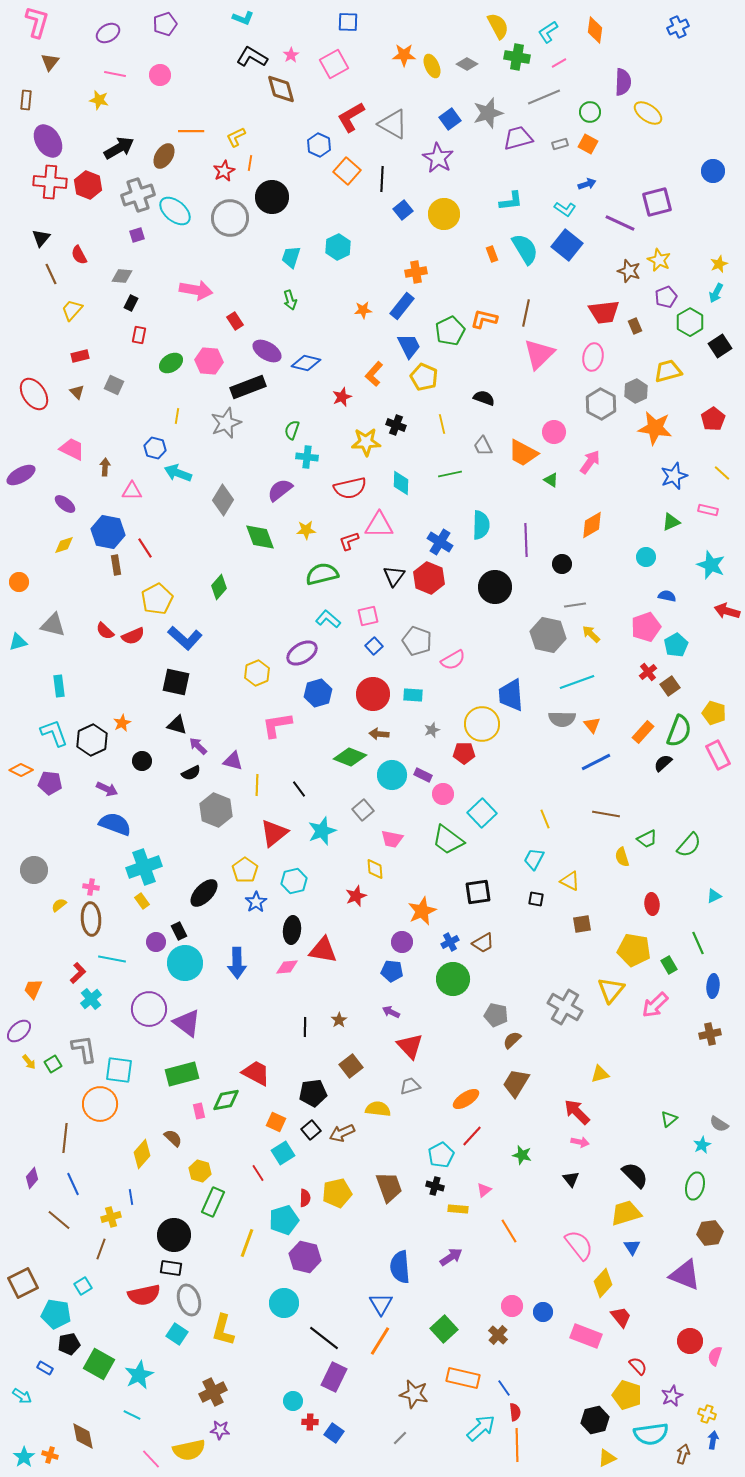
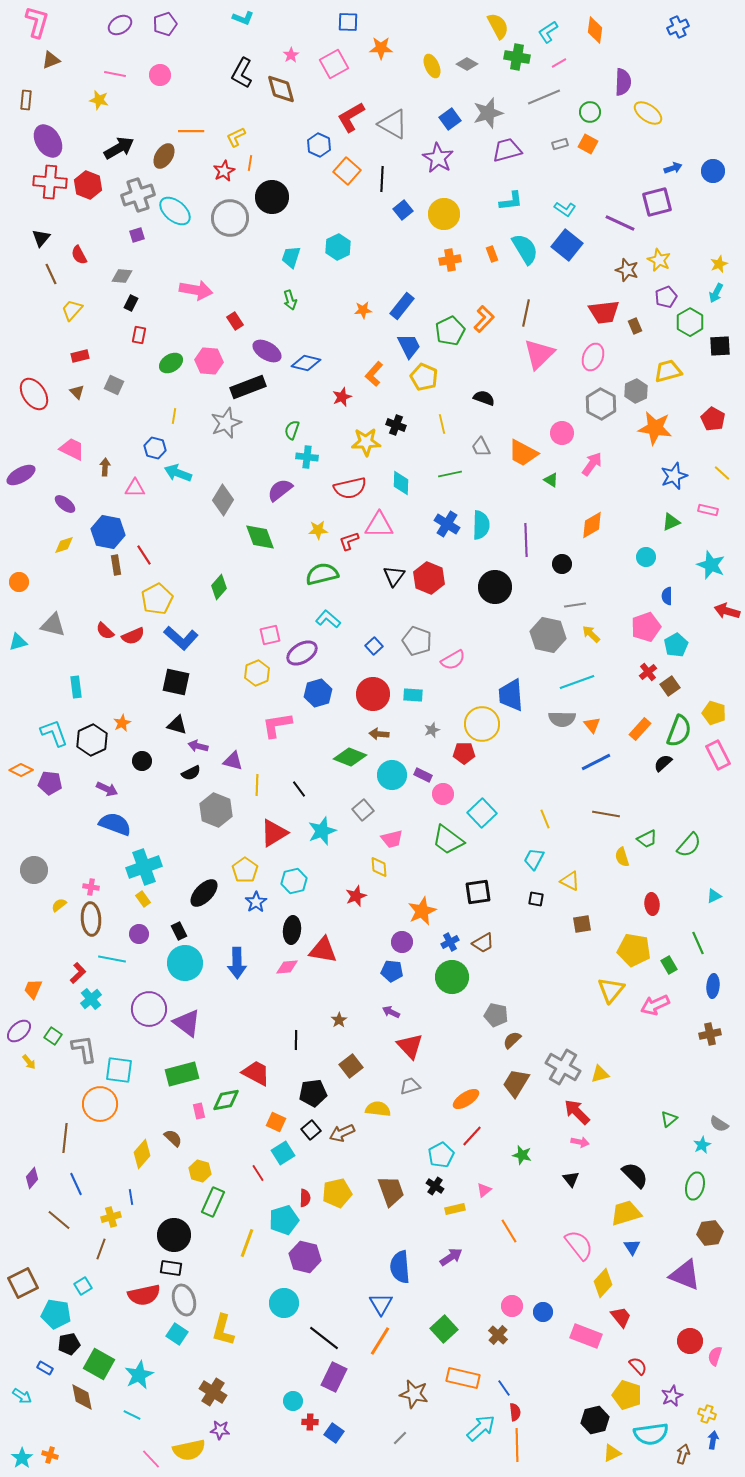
purple ellipse at (108, 33): moved 12 px right, 8 px up
orange star at (404, 55): moved 23 px left, 7 px up
black L-shape at (252, 57): moved 10 px left, 16 px down; rotated 92 degrees counterclockwise
brown triangle at (50, 62): moved 1 px right, 2 px up; rotated 30 degrees clockwise
purple trapezoid at (518, 138): moved 11 px left, 12 px down
blue arrow at (587, 184): moved 86 px right, 16 px up
brown star at (629, 271): moved 2 px left, 1 px up
orange cross at (416, 272): moved 34 px right, 12 px up
orange L-shape at (484, 319): rotated 120 degrees clockwise
black square at (720, 346): rotated 30 degrees clockwise
pink ellipse at (593, 357): rotated 12 degrees clockwise
yellow line at (177, 416): moved 3 px left
red pentagon at (713, 419): rotated 10 degrees counterclockwise
pink circle at (554, 432): moved 8 px right, 1 px down
gray trapezoid at (483, 446): moved 2 px left, 1 px down
pink arrow at (590, 462): moved 2 px right, 2 px down
pink triangle at (132, 491): moved 3 px right, 3 px up
yellow star at (306, 530): moved 12 px right
blue cross at (440, 542): moved 7 px right, 18 px up
red line at (145, 548): moved 1 px left, 7 px down
blue semicircle at (667, 596): rotated 102 degrees counterclockwise
pink square at (368, 616): moved 98 px left, 19 px down
blue L-shape at (185, 638): moved 4 px left
cyan rectangle at (59, 686): moved 17 px right, 1 px down
orange rectangle at (643, 732): moved 3 px left, 3 px up
purple arrow at (198, 746): rotated 30 degrees counterclockwise
red triangle at (274, 833): rotated 8 degrees clockwise
pink trapezoid at (392, 839): rotated 25 degrees counterclockwise
yellow diamond at (375, 869): moved 4 px right, 2 px up
yellow rectangle at (142, 901): moved 1 px right, 2 px up
purple circle at (156, 942): moved 17 px left, 8 px up
green circle at (453, 979): moved 1 px left, 2 px up
pink arrow at (655, 1005): rotated 20 degrees clockwise
gray cross at (565, 1007): moved 2 px left, 60 px down
black line at (305, 1027): moved 9 px left, 13 px down
green square at (53, 1064): moved 28 px up; rotated 24 degrees counterclockwise
blue line at (73, 1184): moved 3 px right
black cross at (435, 1186): rotated 18 degrees clockwise
brown trapezoid at (389, 1187): moved 2 px right, 4 px down
yellow rectangle at (458, 1209): moved 3 px left; rotated 18 degrees counterclockwise
gray ellipse at (189, 1300): moved 5 px left
brown cross at (213, 1392): rotated 32 degrees counterclockwise
brown diamond at (83, 1436): moved 1 px left, 39 px up
cyan star at (24, 1457): moved 2 px left, 1 px down
yellow triangle at (607, 1458): moved 5 px right, 5 px up
